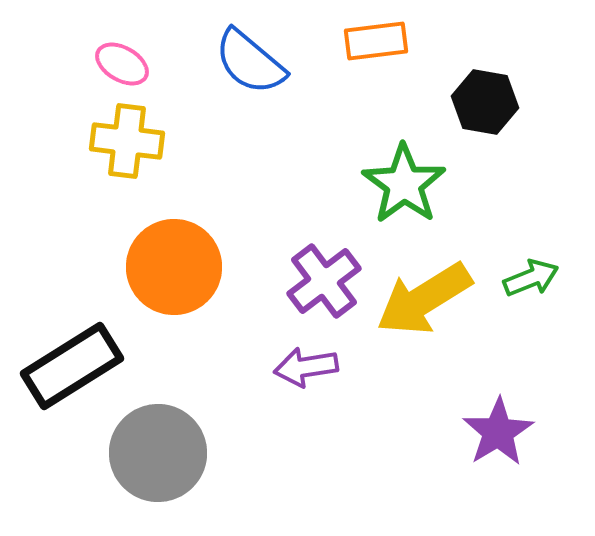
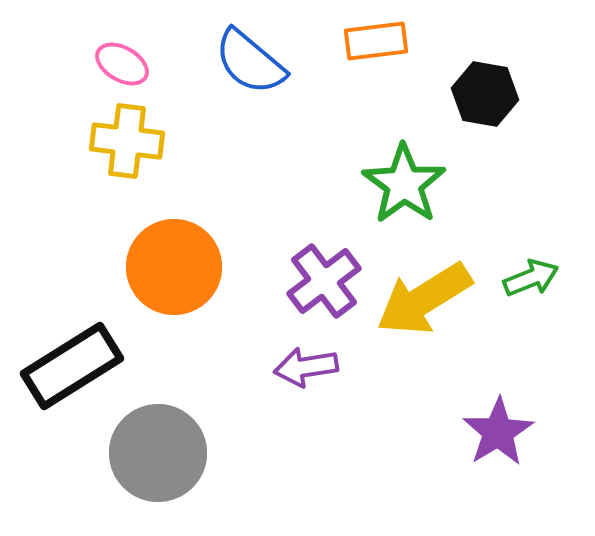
black hexagon: moved 8 px up
